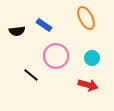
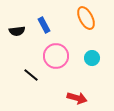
blue rectangle: rotated 28 degrees clockwise
red arrow: moved 11 px left, 13 px down
